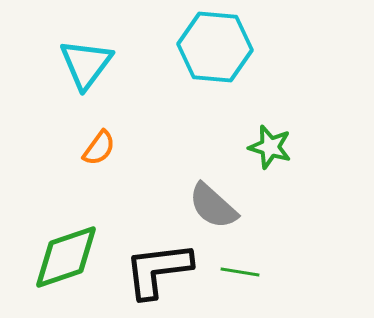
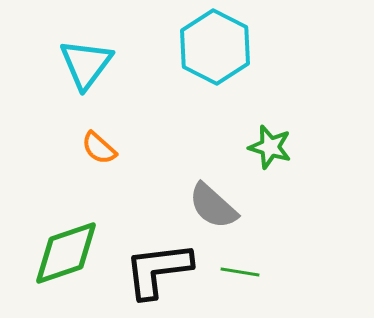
cyan hexagon: rotated 22 degrees clockwise
orange semicircle: rotated 96 degrees clockwise
green diamond: moved 4 px up
